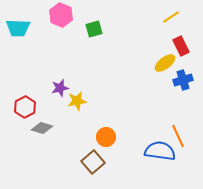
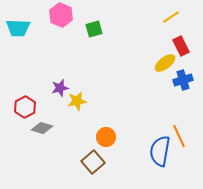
orange line: moved 1 px right
blue semicircle: rotated 88 degrees counterclockwise
